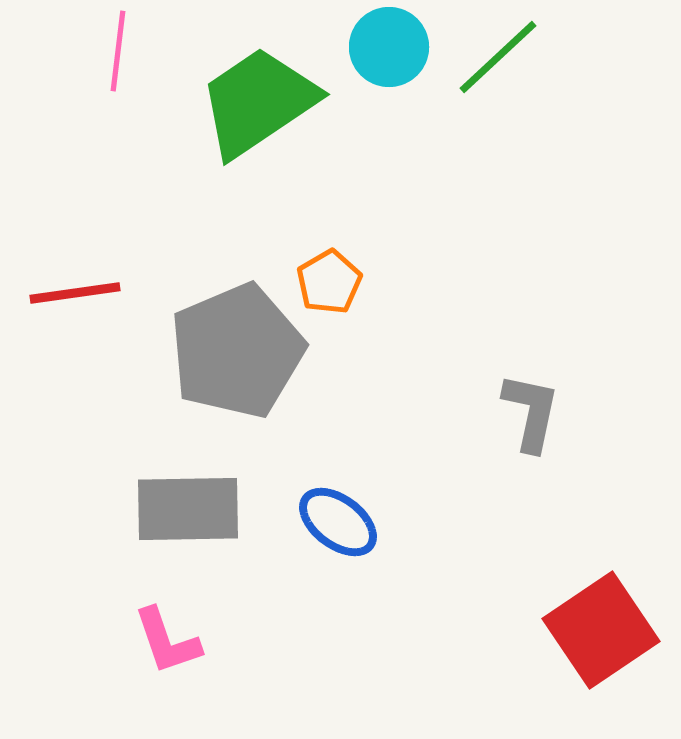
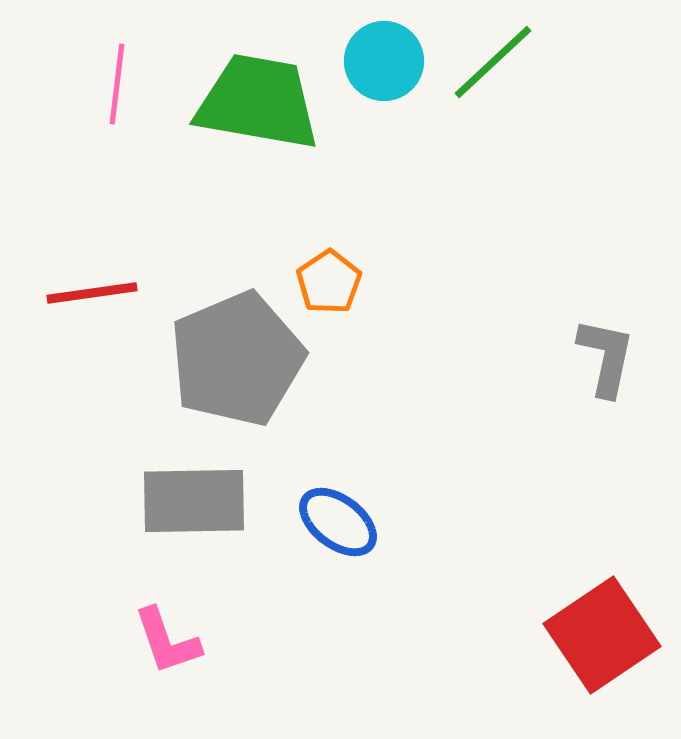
cyan circle: moved 5 px left, 14 px down
pink line: moved 1 px left, 33 px down
green line: moved 5 px left, 5 px down
green trapezoid: rotated 44 degrees clockwise
orange pentagon: rotated 4 degrees counterclockwise
red line: moved 17 px right
gray pentagon: moved 8 px down
gray L-shape: moved 75 px right, 55 px up
gray rectangle: moved 6 px right, 8 px up
red square: moved 1 px right, 5 px down
